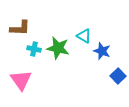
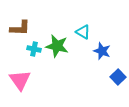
cyan triangle: moved 1 px left, 4 px up
green star: moved 1 px left, 2 px up
blue square: moved 1 px down
pink triangle: moved 1 px left
